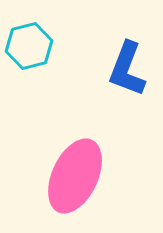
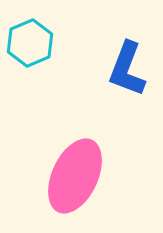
cyan hexagon: moved 1 px right, 3 px up; rotated 9 degrees counterclockwise
